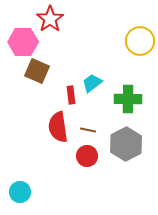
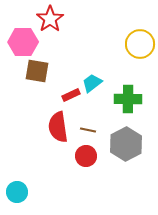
yellow circle: moved 3 px down
brown square: rotated 15 degrees counterclockwise
red rectangle: rotated 72 degrees clockwise
red circle: moved 1 px left
cyan circle: moved 3 px left
